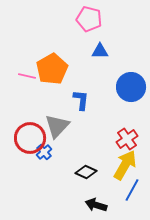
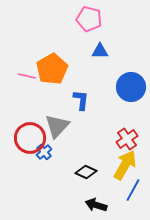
blue line: moved 1 px right
